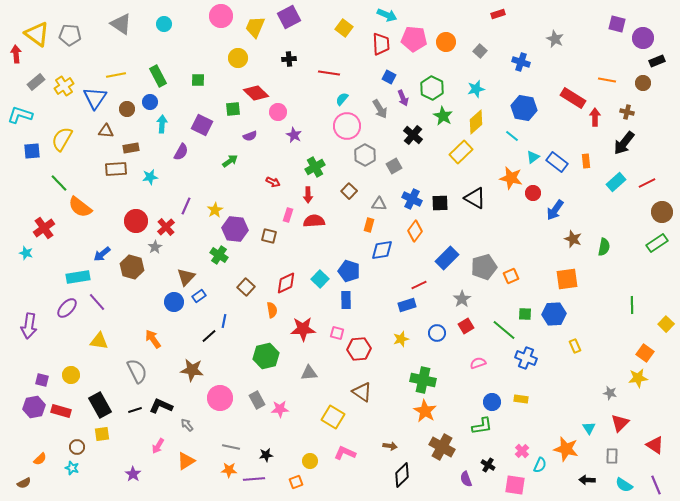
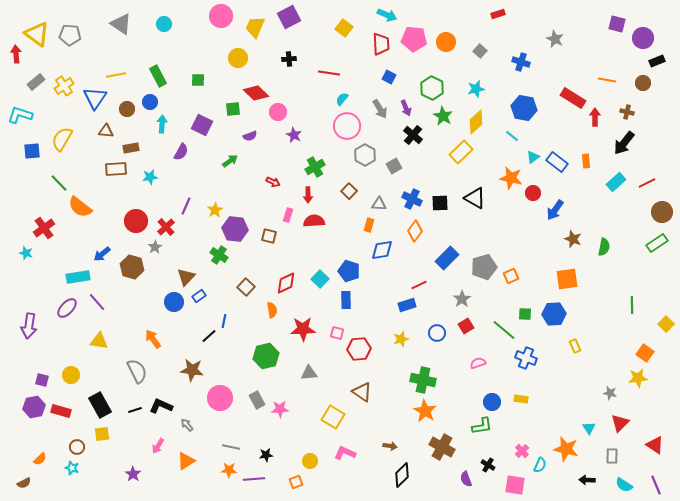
purple arrow at (403, 98): moved 3 px right, 10 px down
